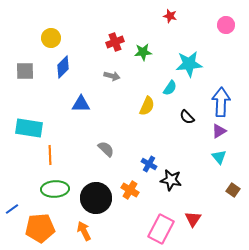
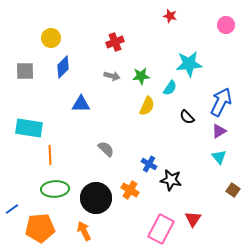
green star: moved 2 px left, 24 px down
blue arrow: rotated 24 degrees clockwise
